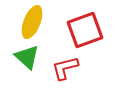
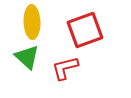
yellow ellipse: rotated 24 degrees counterclockwise
